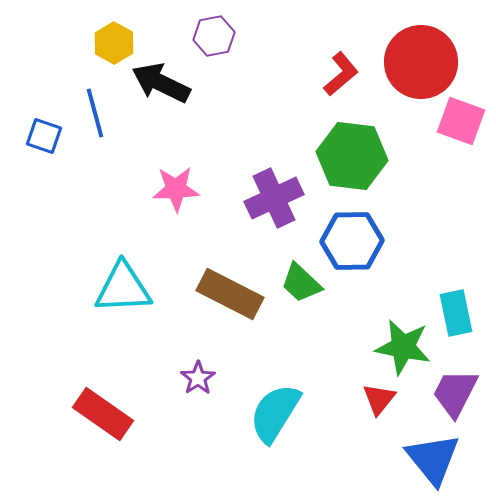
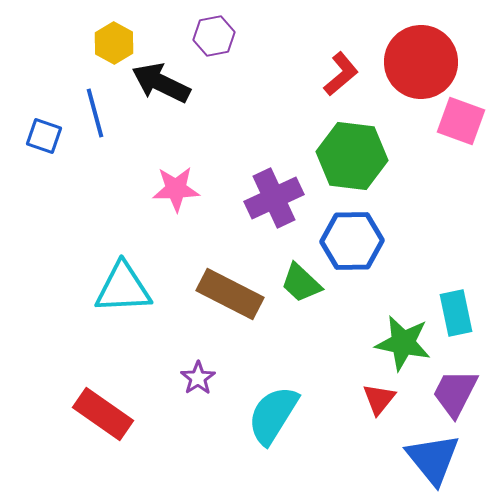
green star: moved 4 px up
cyan semicircle: moved 2 px left, 2 px down
